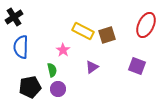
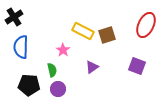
black pentagon: moved 1 px left, 2 px up; rotated 15 degrees clockwise
